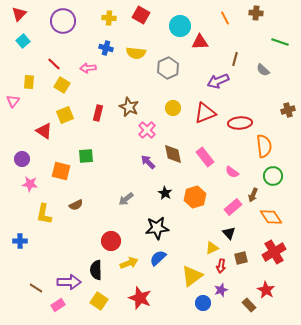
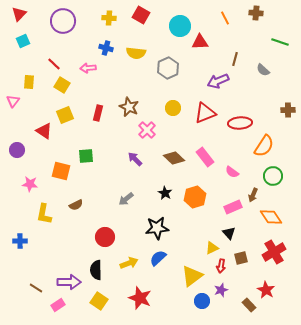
cyan square at (23, 41): rotated 16 degrees clockwise
brown cross at (288, 110): rotated 16 degrees clockwise
orange semicircle at (264, 146): rotated 40 degrees clockwise
brown diamond at (173, 154): moved 1 px right, 4 px down; rotated 35 degrees counterclockwise
purple circle at (22, 159): moved 5 px left, 9 px up
purple arrow at (148, 162): moved 13 px left, 3 px up
pink rectangle at (233, 207): rotated 18 degrees clockwise
red circle at (111, 241): moved 6 px left, 4 px up
blue circle at (203, 303): moved 1 px left, 2 px up
